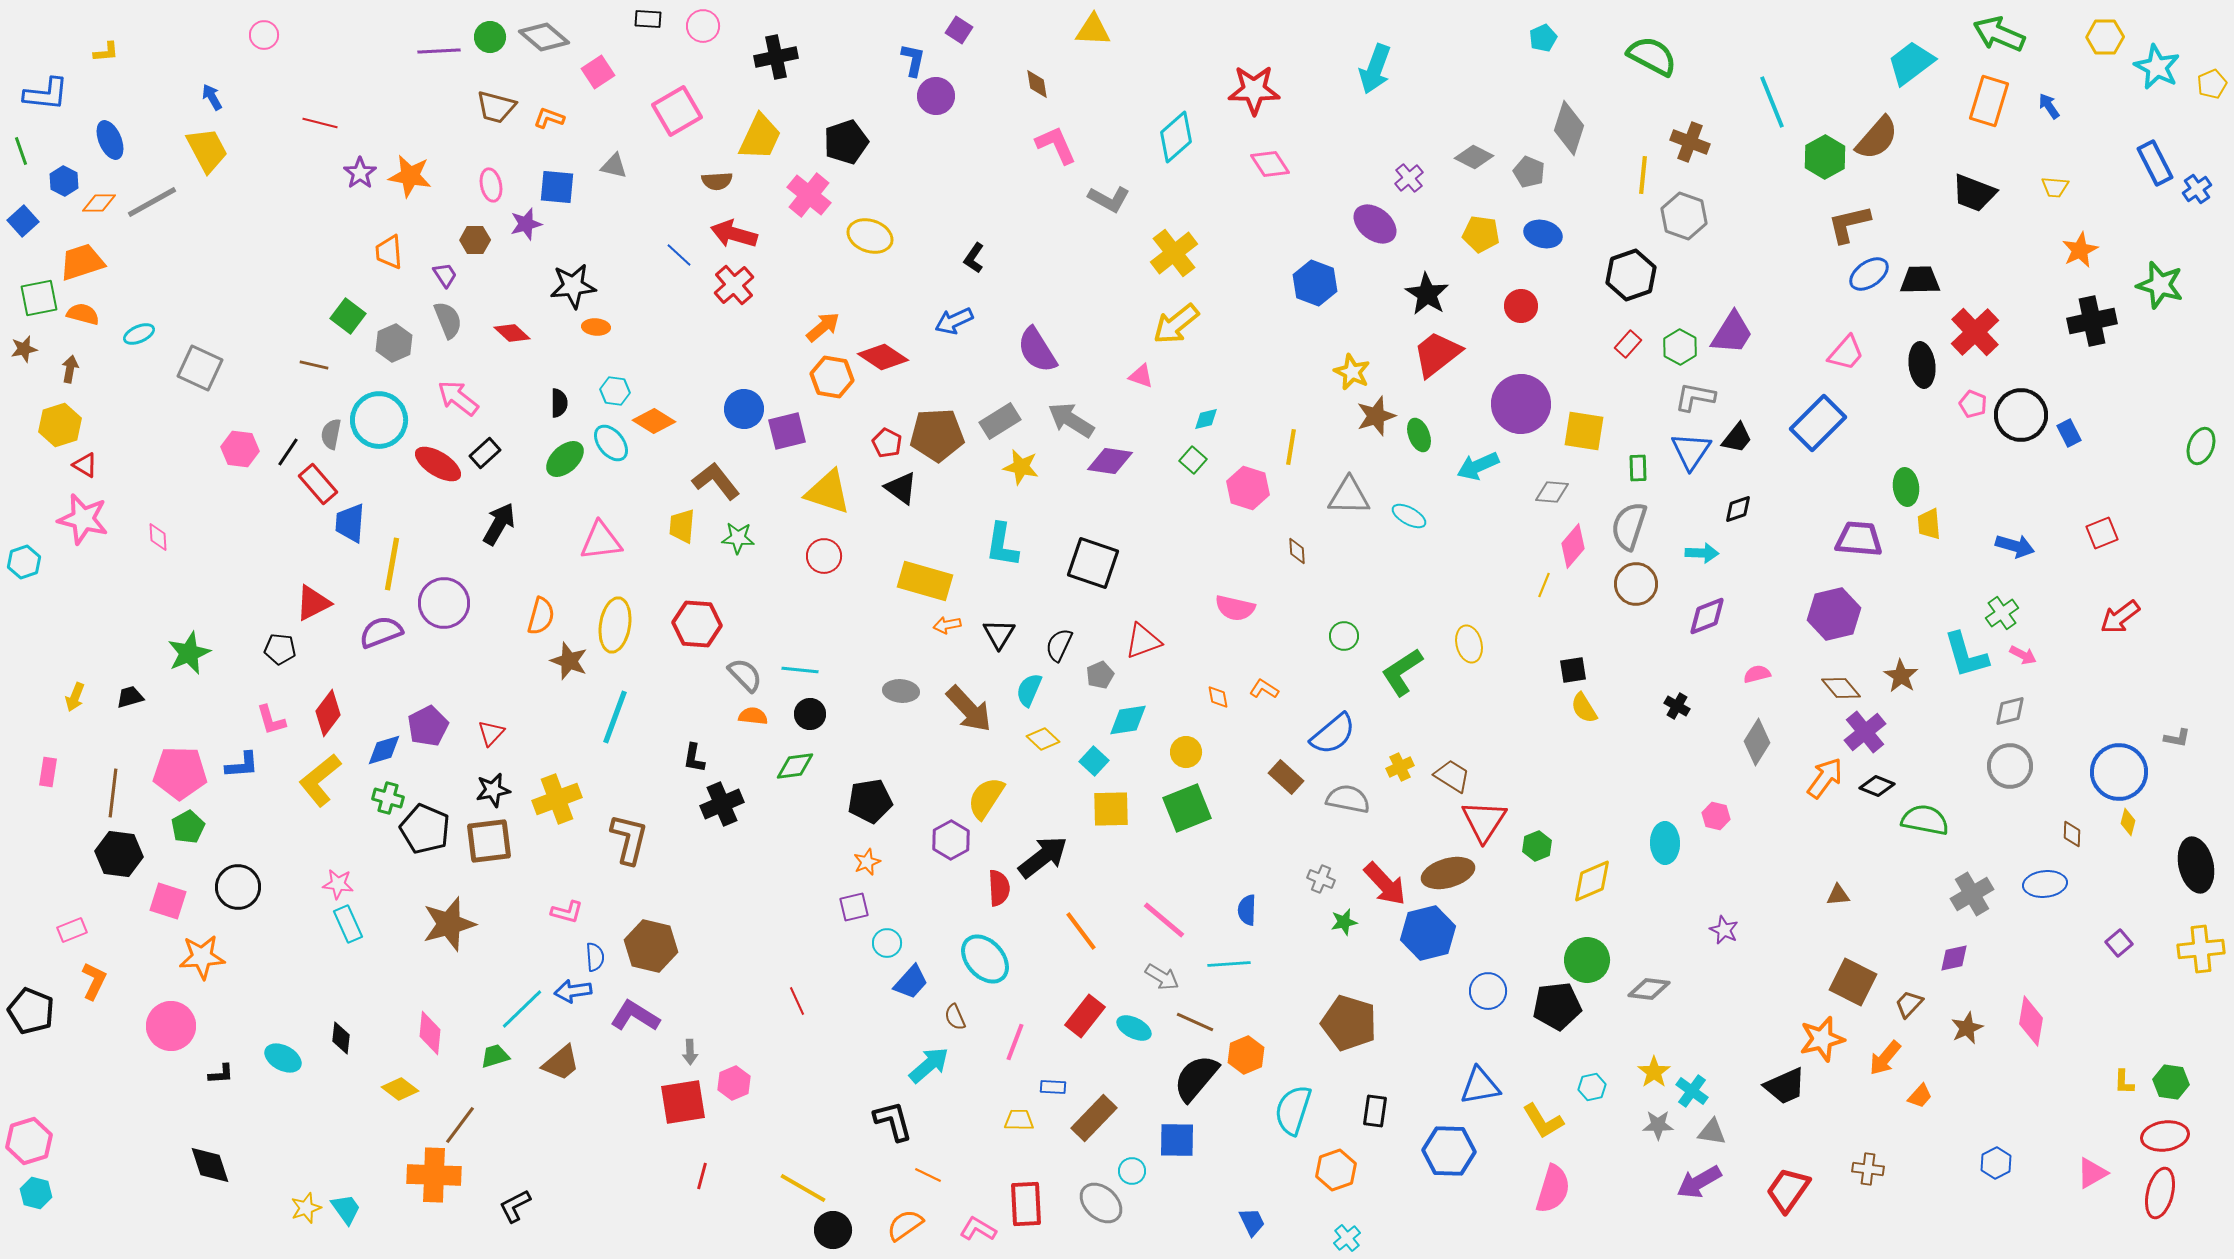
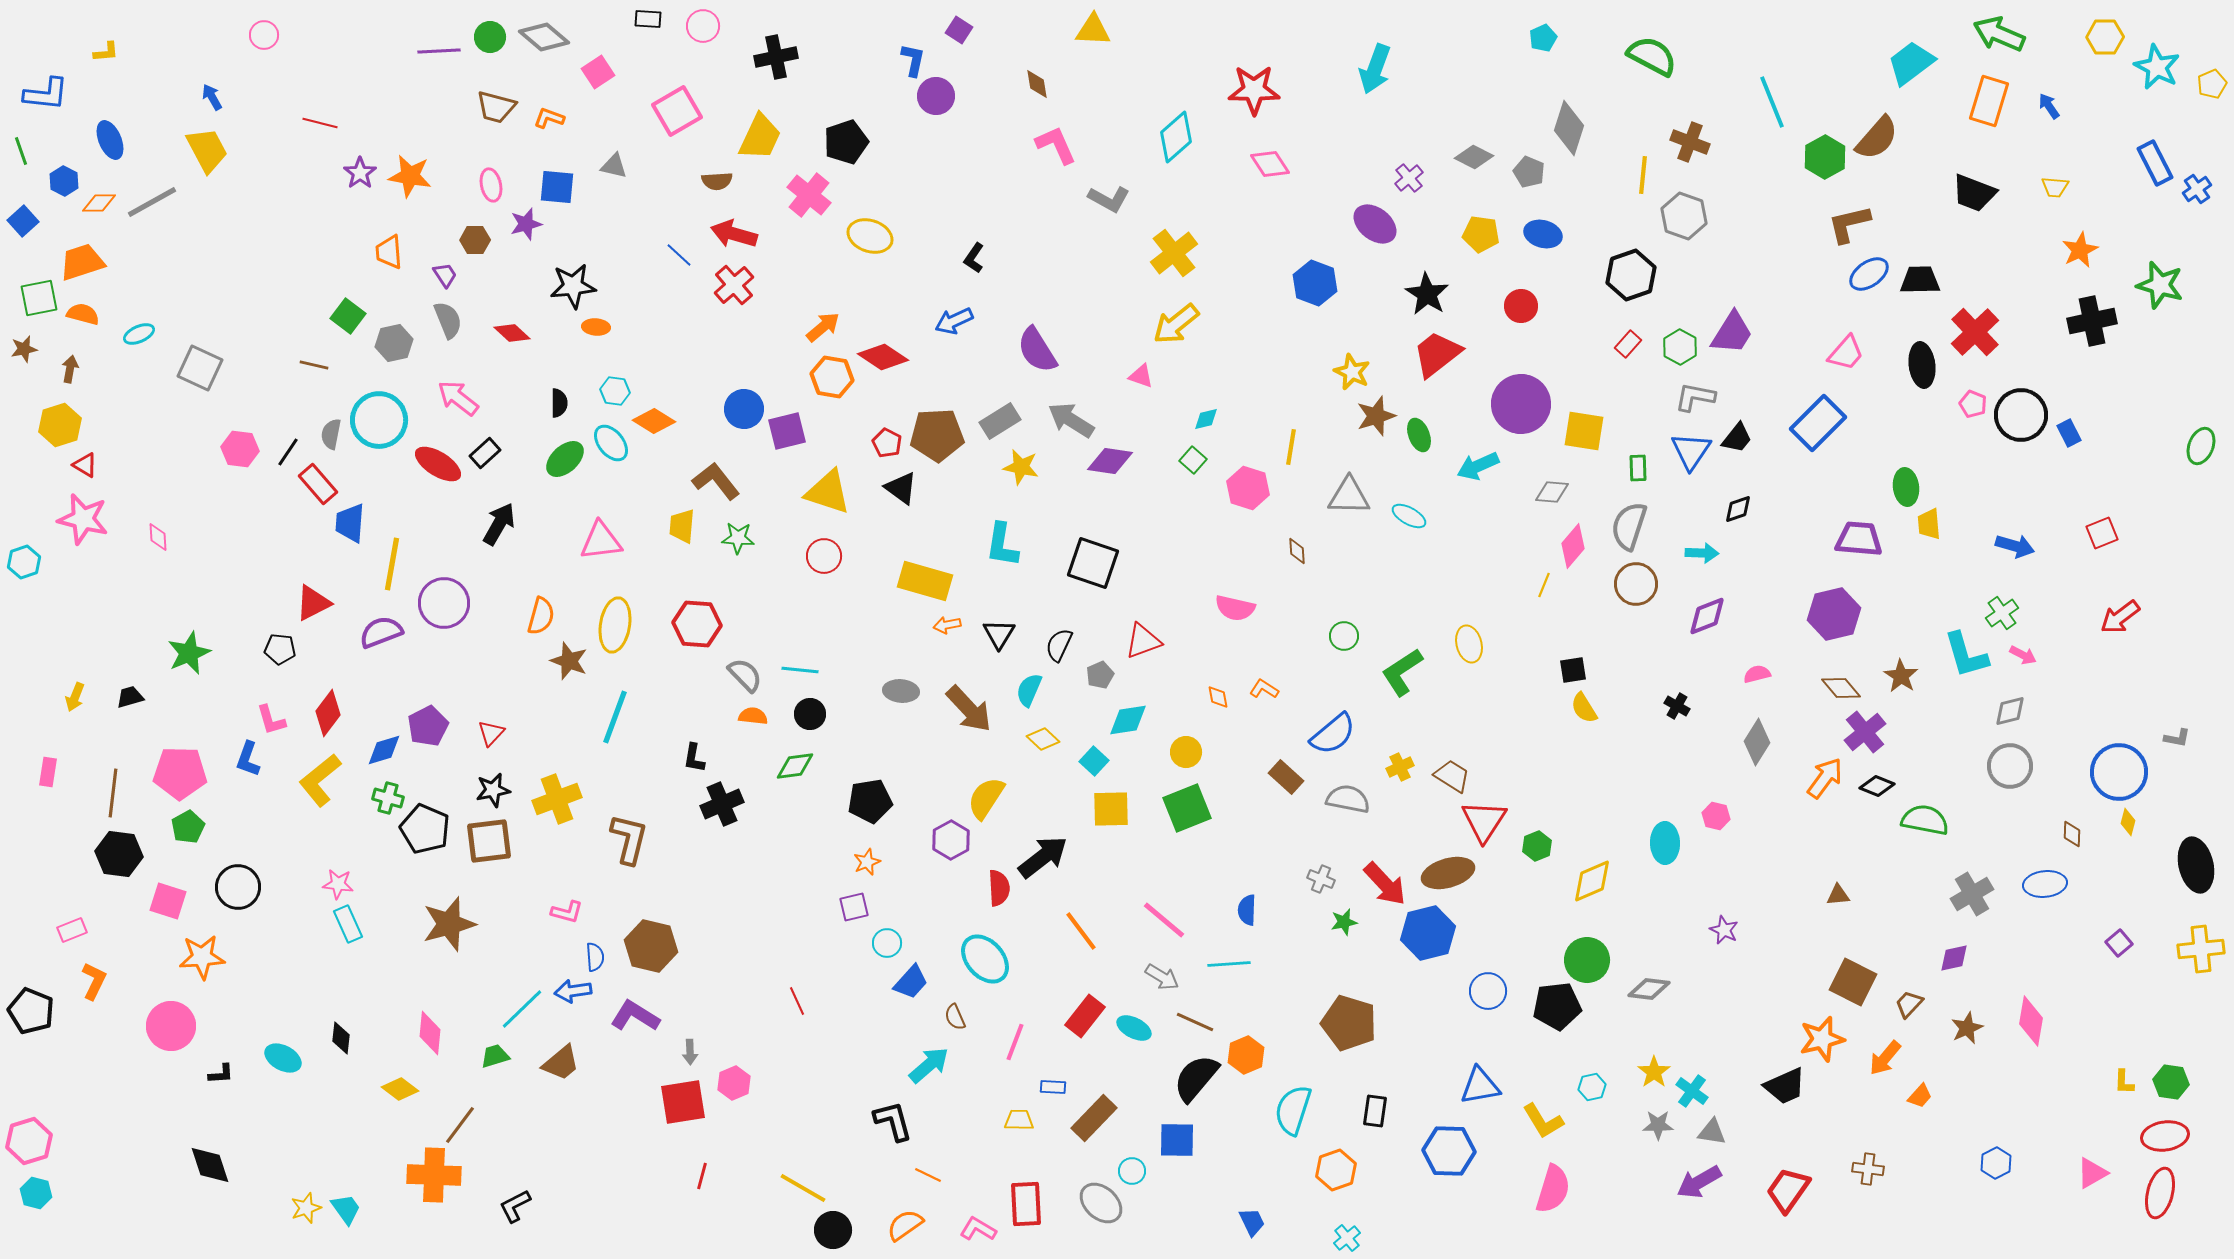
gray hexagon at (394, 343): rotated 12 degrees clockwise
blue L-shape at (242, 765): moved 6 px right, 6 px up; rotated 114 degrees clockwise
